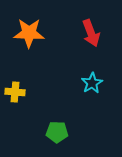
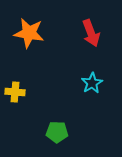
orange star: rotated 8 degrees clockwise
